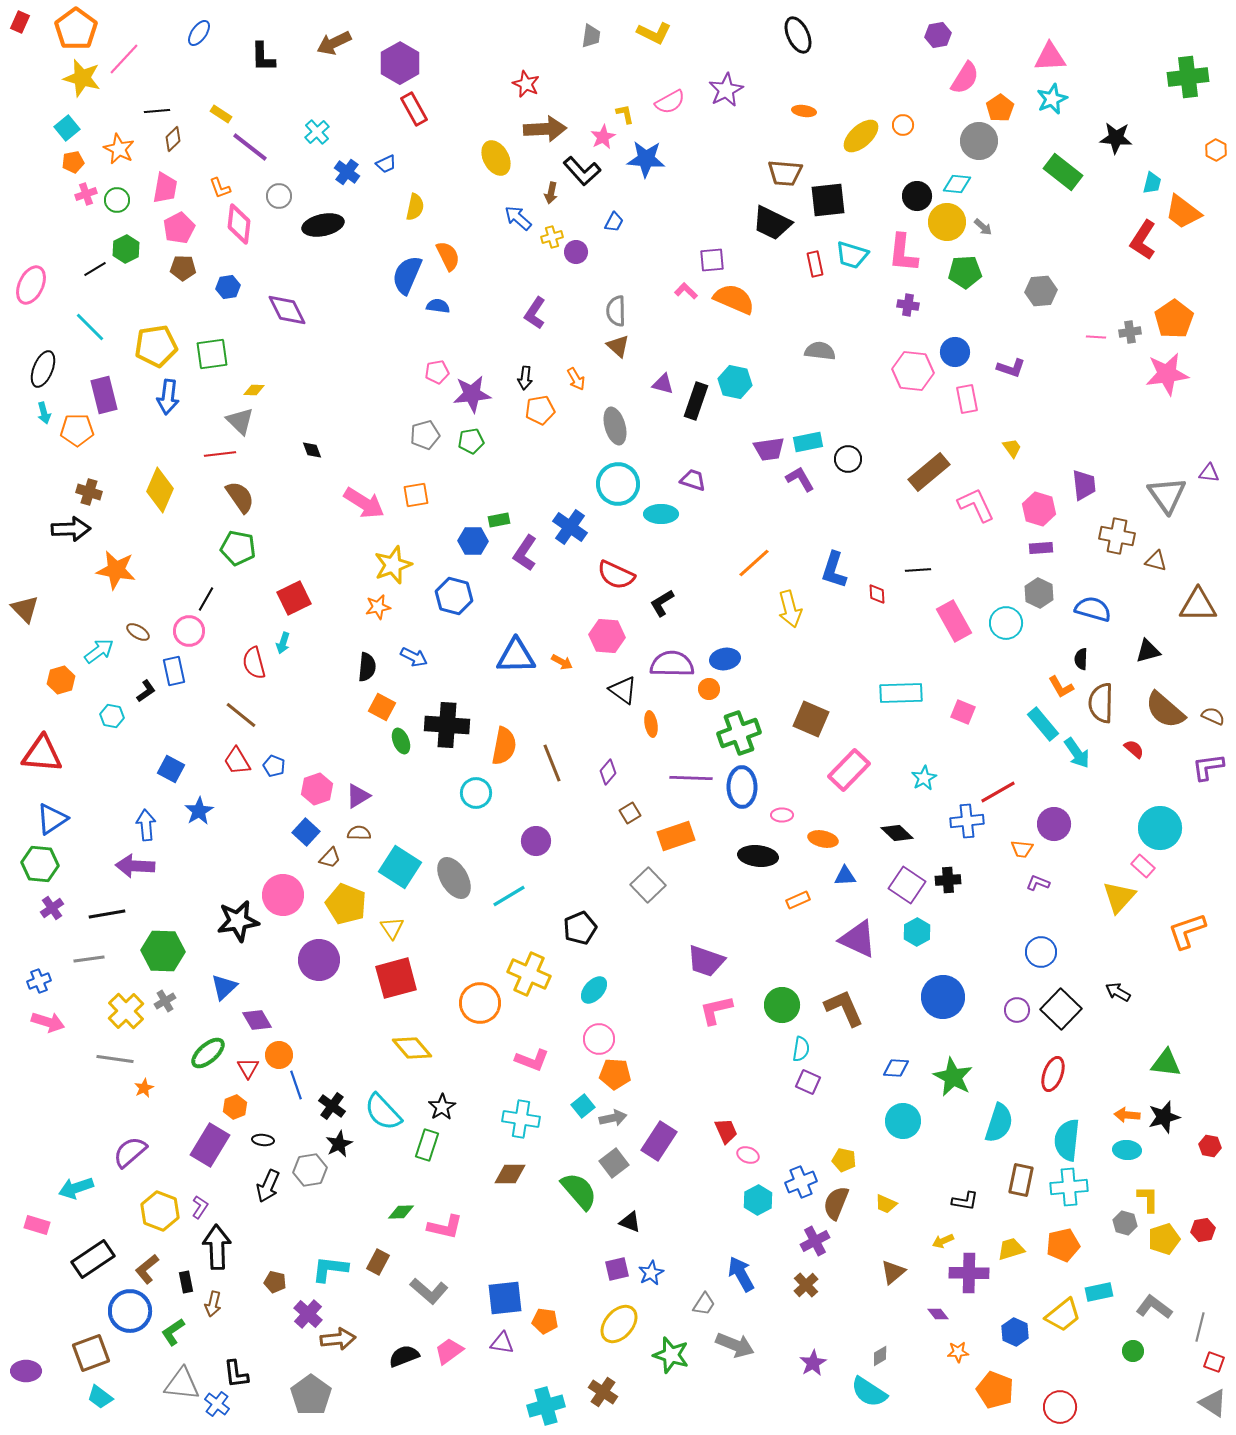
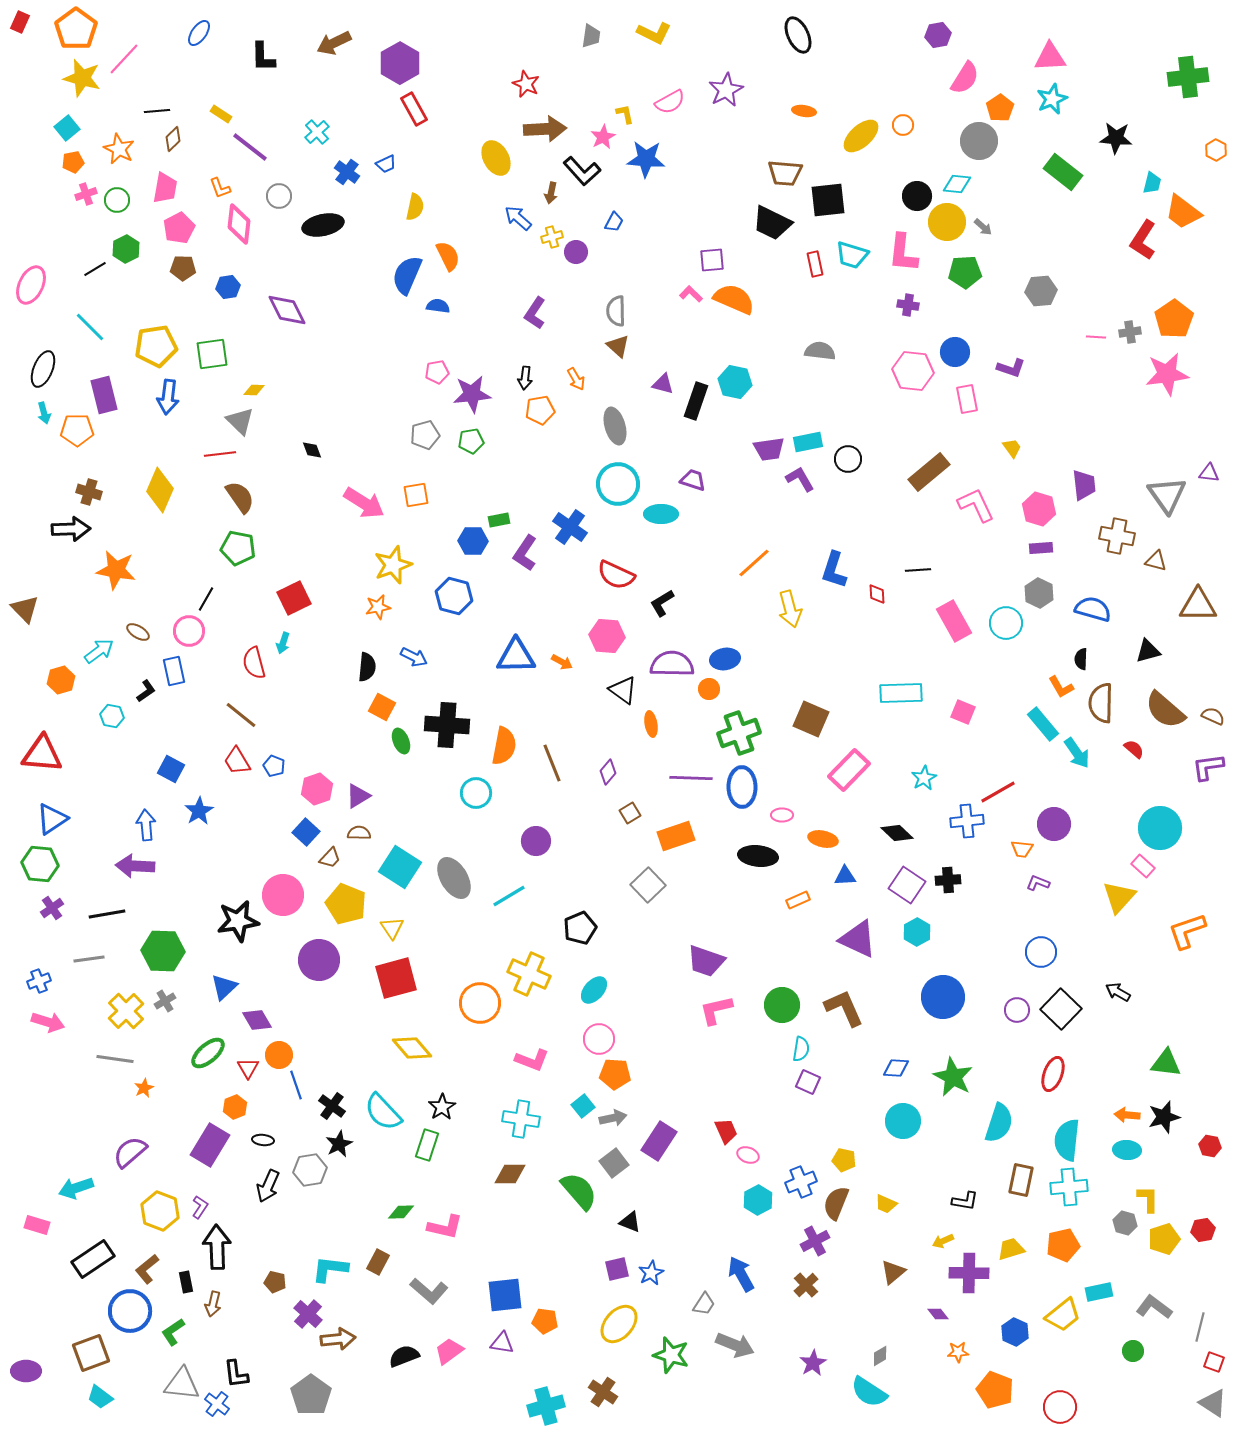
pink L-shape at (686, 291): moved 5 px right, 3 px down
blue square at (505, 1298): moved 3 px up
